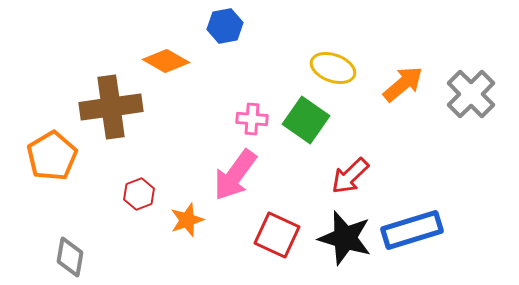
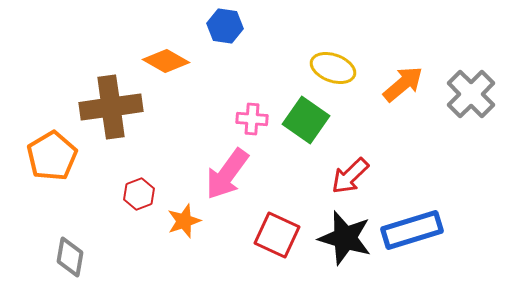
blue hexagon: rotated 20 degrees clockwise
pink arrow: moved 8 px left, 1 px up
orange star: moved 3 px left, 1 px down
